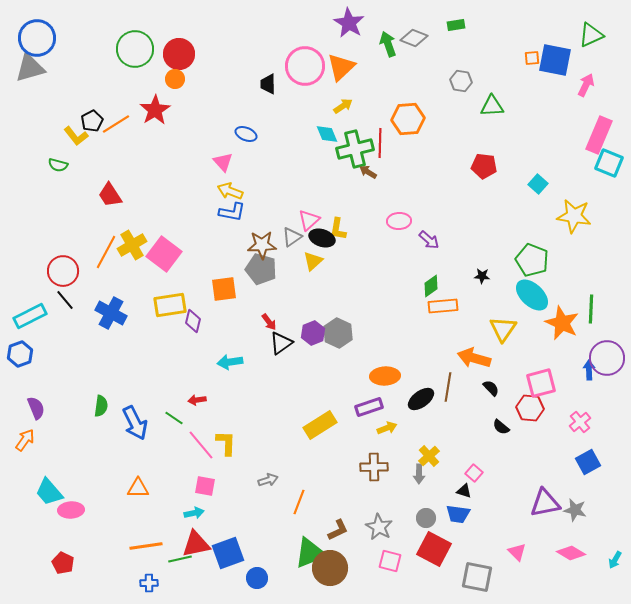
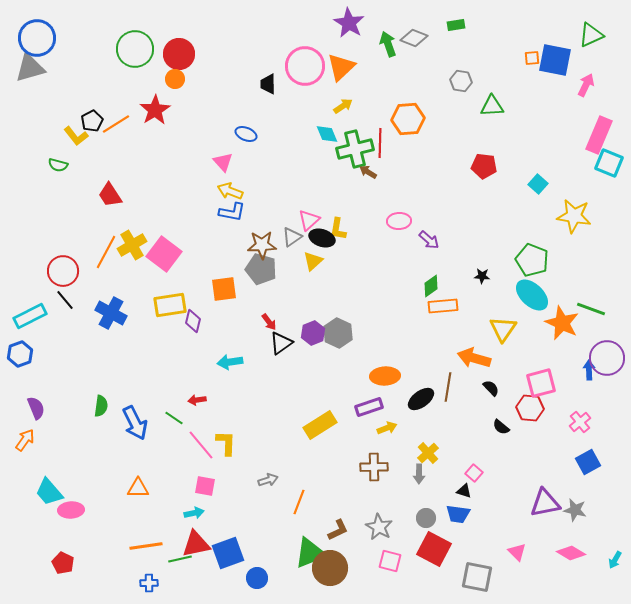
green line at (591, 309): rotated 72 degrees counterclockwise
yellow cross at (429, 456): moved 1 px left, 3 px up
